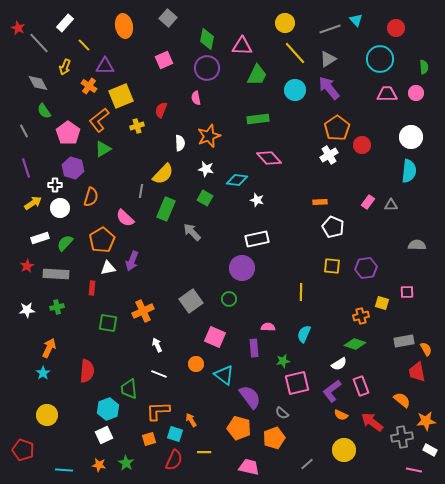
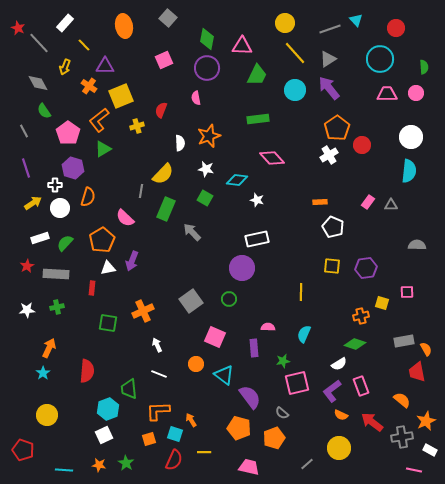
pink diamond at (269, 158): moved 3 px right
orange semicircle at (91, 197): moved 3 px left
orange star at (426, 421): rotated 18 degrees counterclockwise
yellow circle at (344, 450): moved 5 px left, 2 px up
